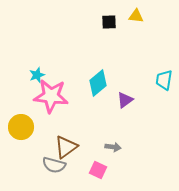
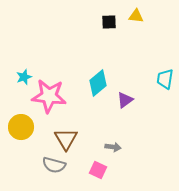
cyan star: moved 13 px left, 2 px down
cyan trapezoid: moved 1 px right, 1 px up
pink star: moved 2 px left
brown triangle: moved 8 px up; rotated 25 degrees counterclockwise
